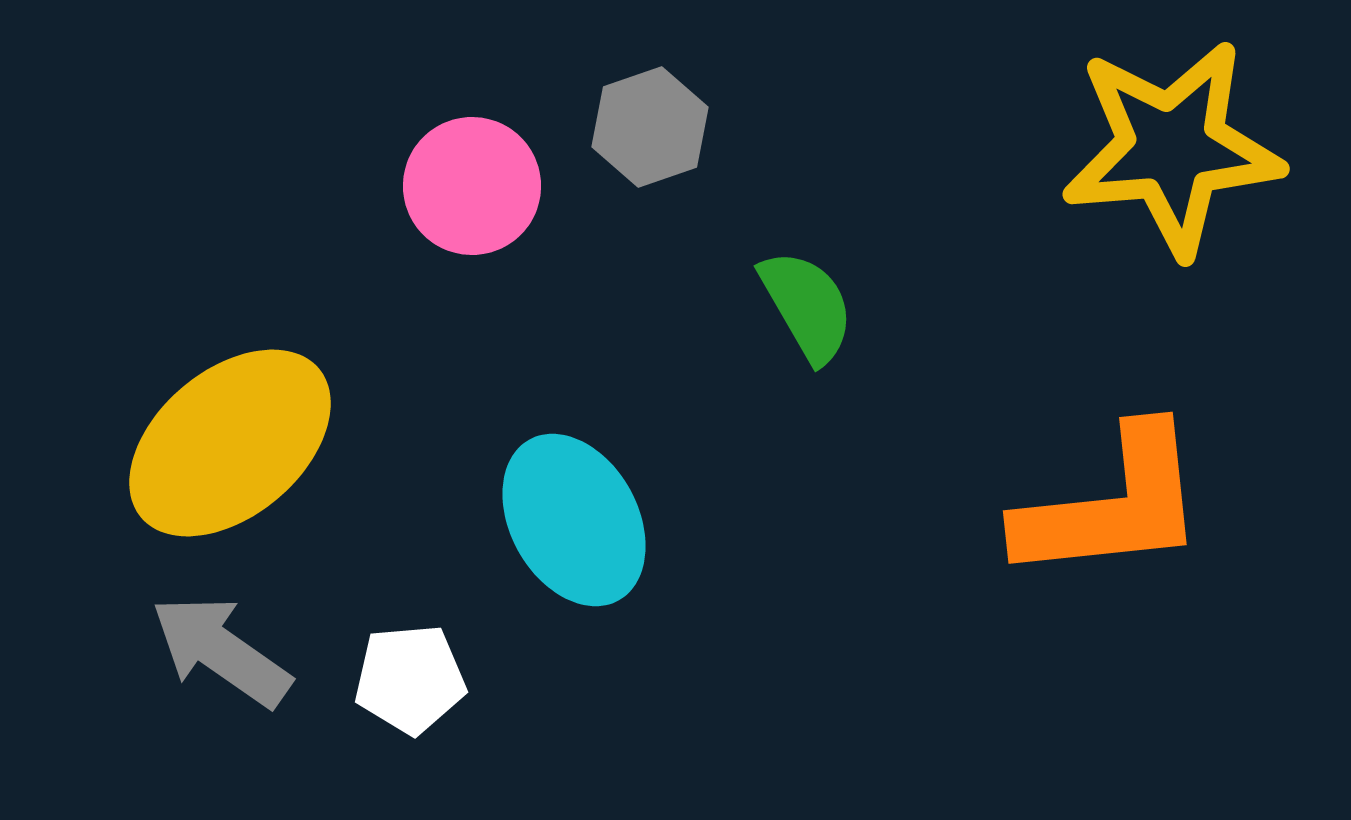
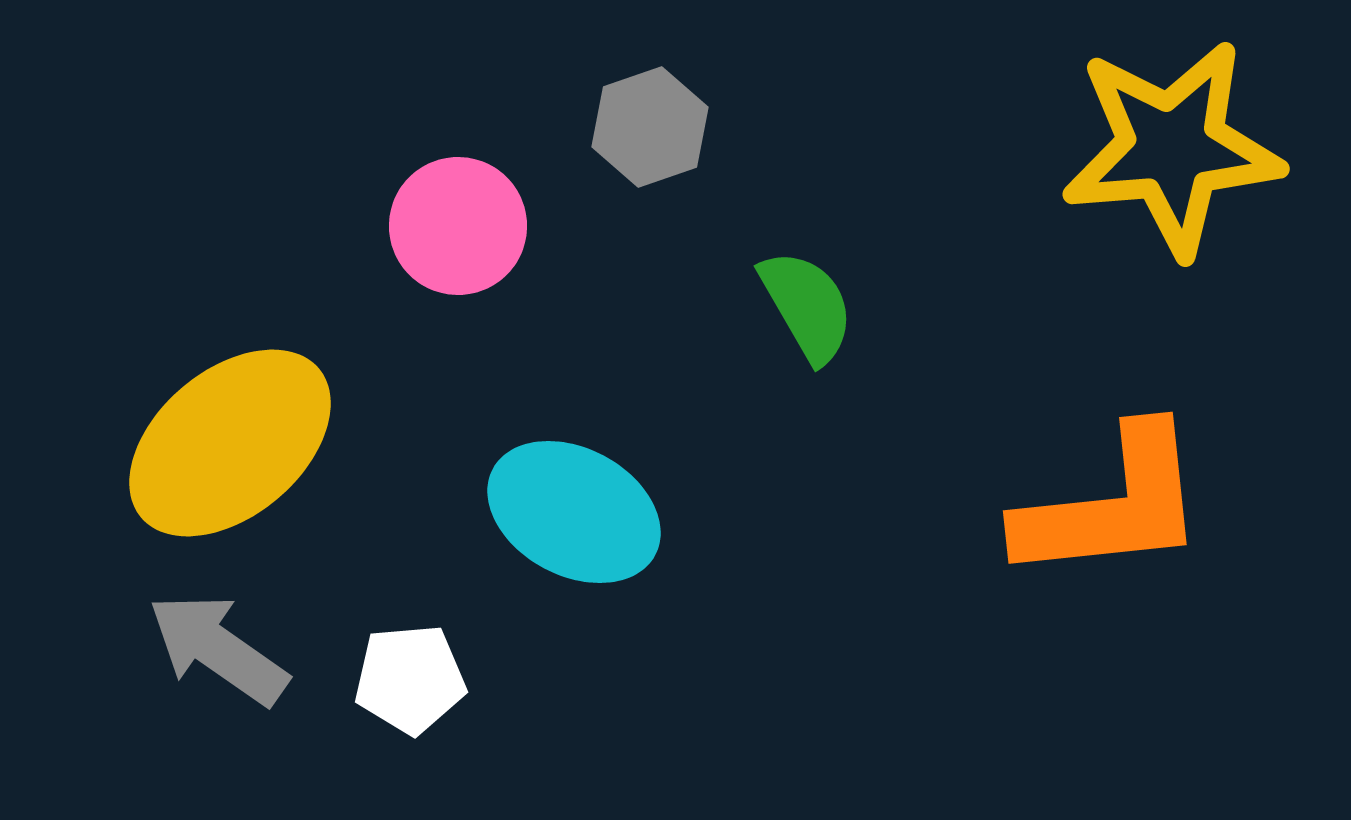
pink circle: moved 14 px left, 40 px down
cyan ellipse: moved 8 px up; rotated 33 degrees counterclockwise
gray arrow: moved 3 px left, 2 px up
